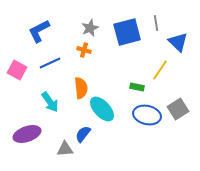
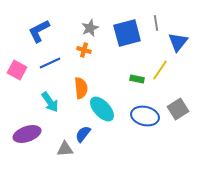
blue square: moved 1 px down
blue triangle: rotated 25 degrees clockwise
green rectangle: moved 8 px up
blue ellipse: moved 2 px left, 1 px down
